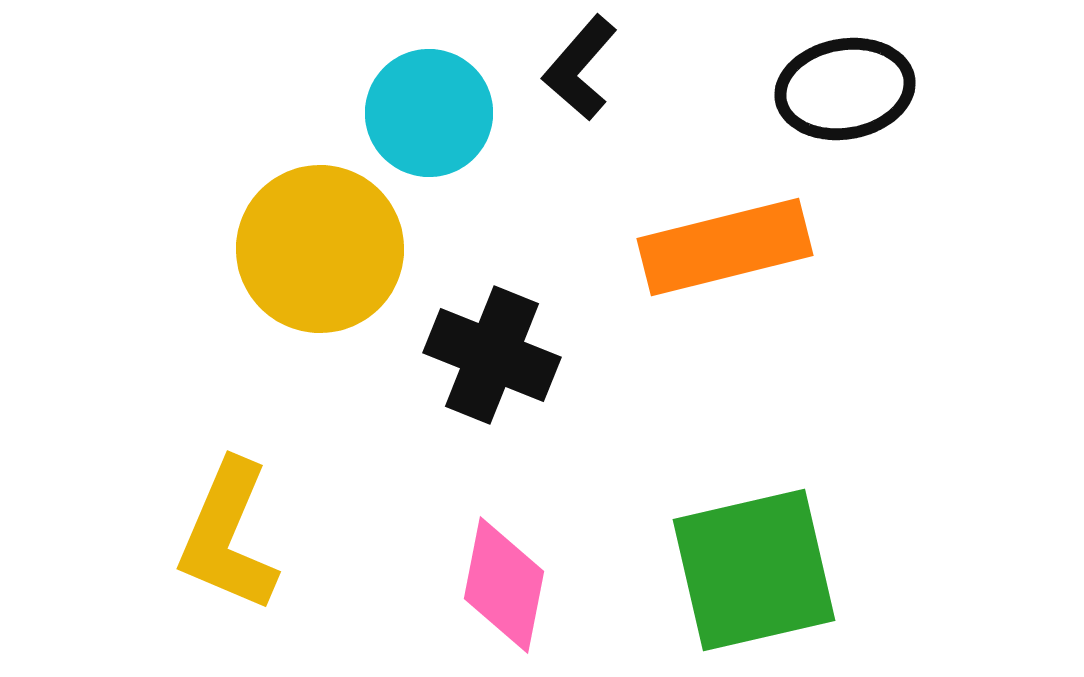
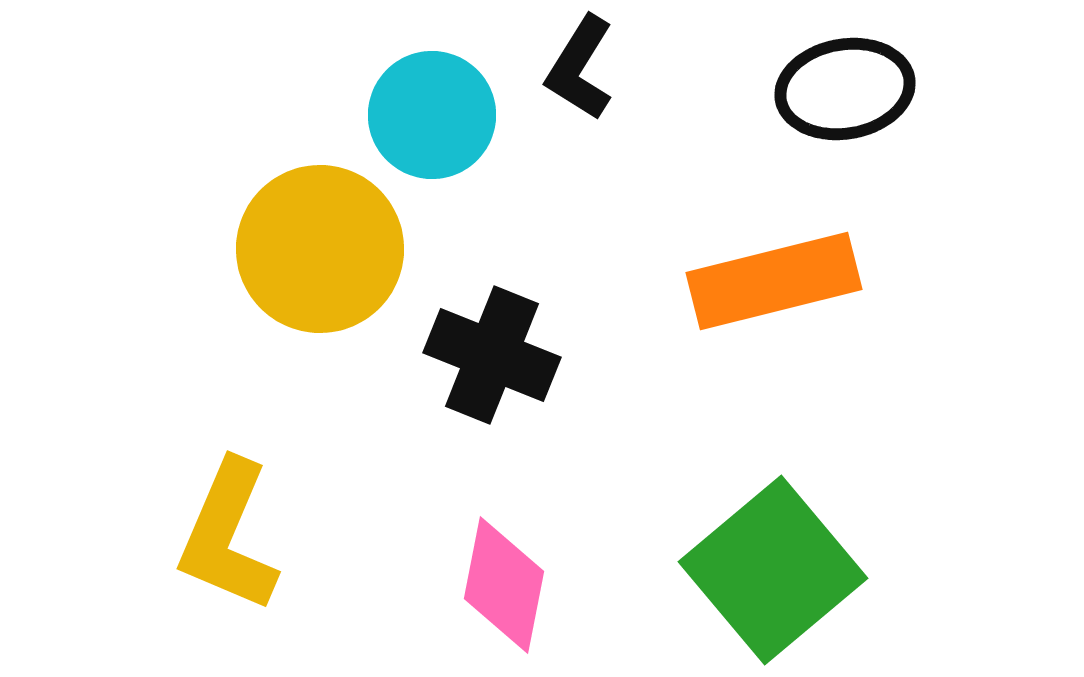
black L-shape: rotated 9 degrees counterclockwise
cyan circle: moved 3 px right, 2 px down
orange rectangle: moved 49 px right, 34 px down
green square: moved 19 px right; rotated 27 degrees counterclockwise
